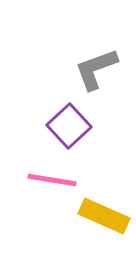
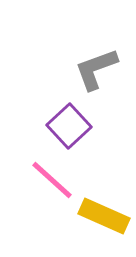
pink line: rotated 33 degrees clockwise
